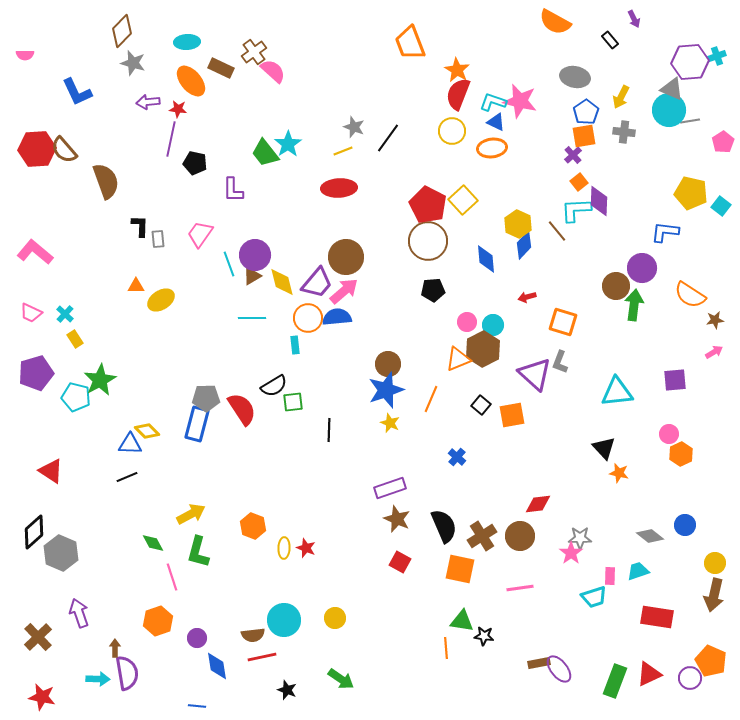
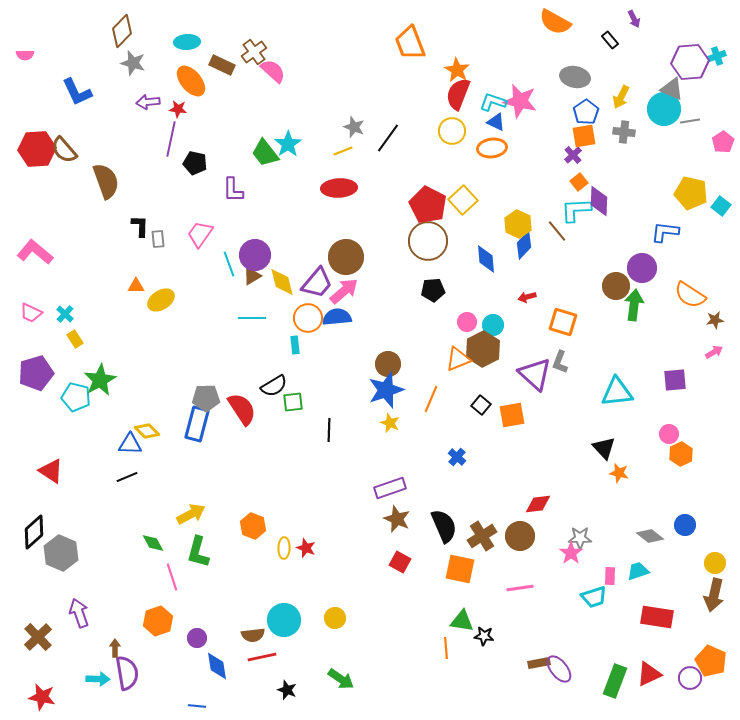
brown rectangle at (221, 68): moved 1 px right, 3 px up
cyan circle at (669, 110): moved 5 px left, 1 px up
